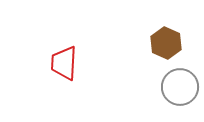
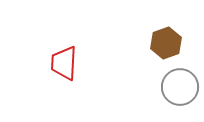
brown hexagon: rotated 16 degrees clockwise
